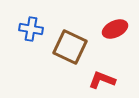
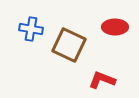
red ellipse: moved 2 px up; rotated 25 degrees clockwise
brown square: moved 1 px left, 2 px up
